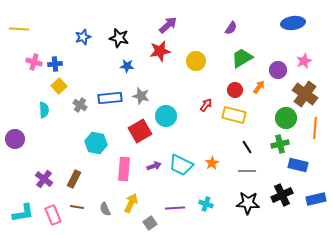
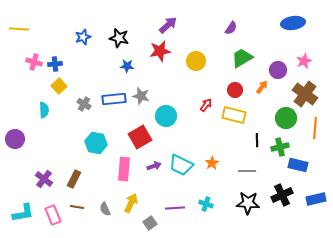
orange arrow at (259, 87): moved 3 px right
blue rectangle at (110, 98): moved 4 px right, 1 px down
gray cross at (80, 105): moved 4 px right, 1 px up
red square at (140, 131): moved 6 px down
green cross at (280, 144): moved 3 px down
black line at (247, 147): moved 10 px right, 7 px up; rotated 32 degrees clockwise
